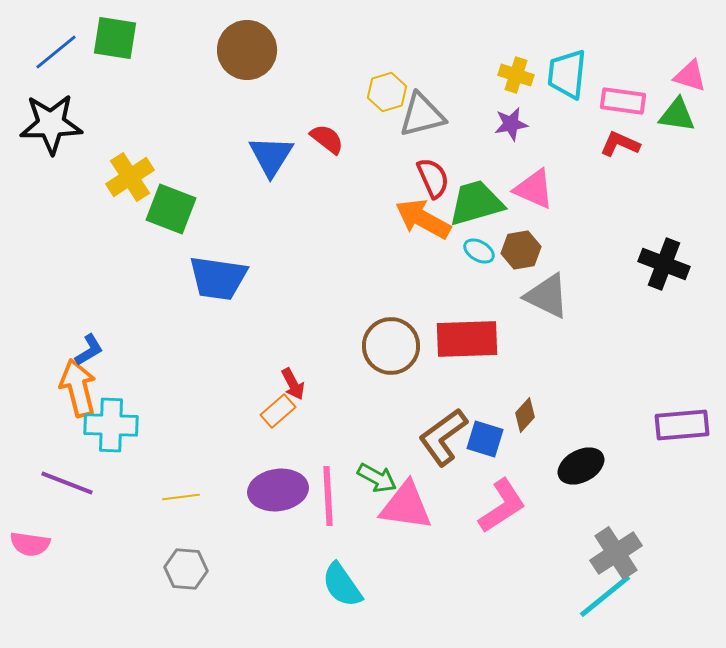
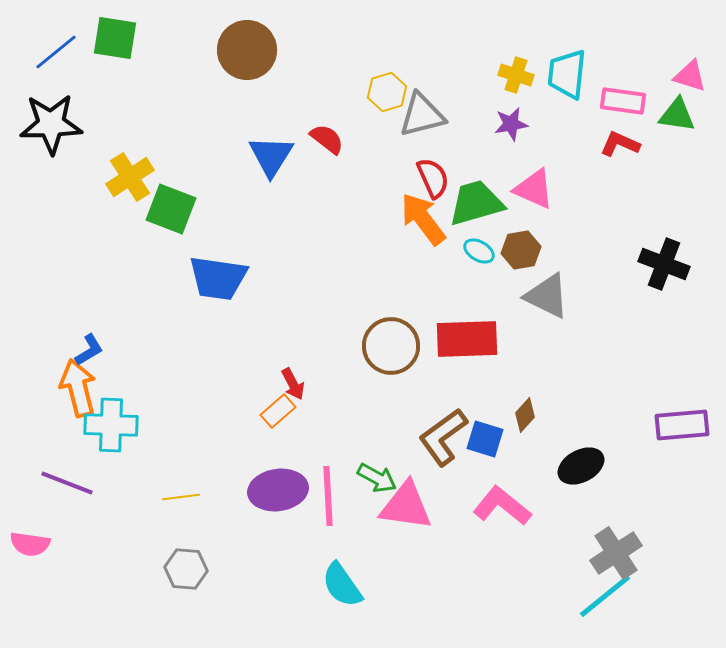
orange arrow at (423, 219): rotated 24 degrees clockwise
pink L-shape at (502, 506): rotated 108 degrees counterclockwise
